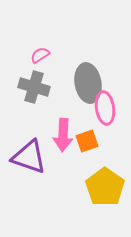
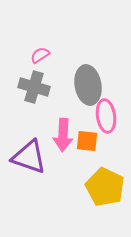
gray ellipse: moved 2 px down
pink ellipse: moved 1 px right, 8 px down
orange square: rotated 25 degrees clockwise
yellow pentagon: rotated 9 degrees counterclockwise
